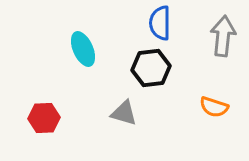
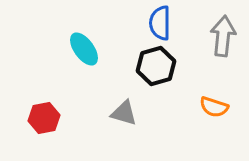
cyan ellipse: moved 1 px right; rotated 12 degrees counterclockwise
black hexagon: moved 5 px right, 2 px up; rotated 9 degrees counterclockwise
red hexagon: rotated 8 degrees counterclockwise
